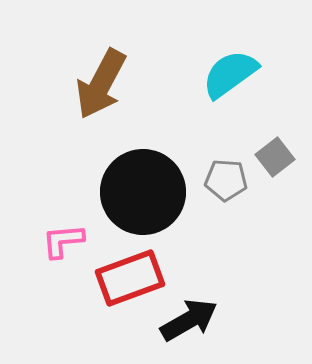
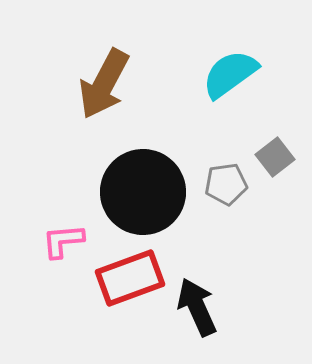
brown arrow: moved 3 px right
gray pentagon: moved 4 px down; rotated 12 degrees counterclockwise
black arrow: moved 8 px right, 13 px up; rotated 84 degrees counterclockwise
